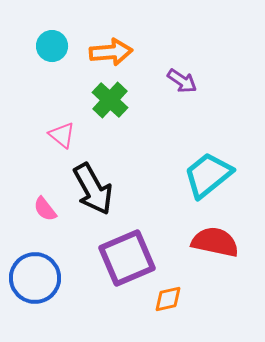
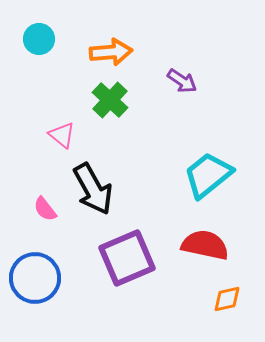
cyan circle: moved 13 px left, 7 px up
red semicircle: moved 10 px left, 3 px down
orange diamond: moved 59 px right
